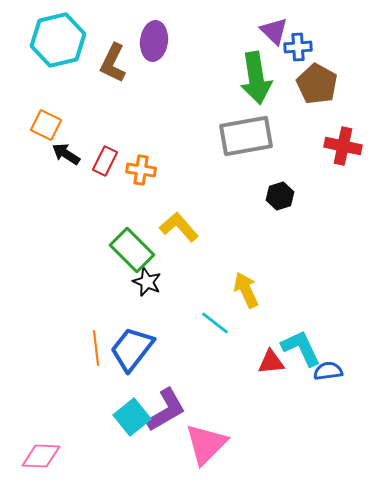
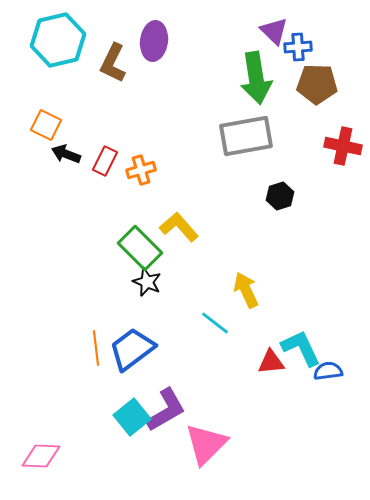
brown pentagon: rotated 27 degrees counterclockwise
black arrow: rotated 12 degrees counterclockwise
orange cross: rotated 24 degrees counterclockwise
green rectangle: moved 8 px right, 2 px up
blue trapezoid: rotated 15 degrees clockwise
